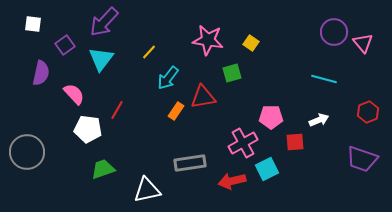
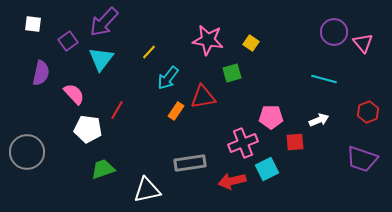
purple square: moved 3 px right, 4 px up
pink cross: rotated 8 degrees clockwise
